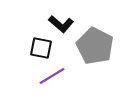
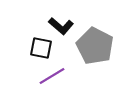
black L-shape: moved 2 px down
